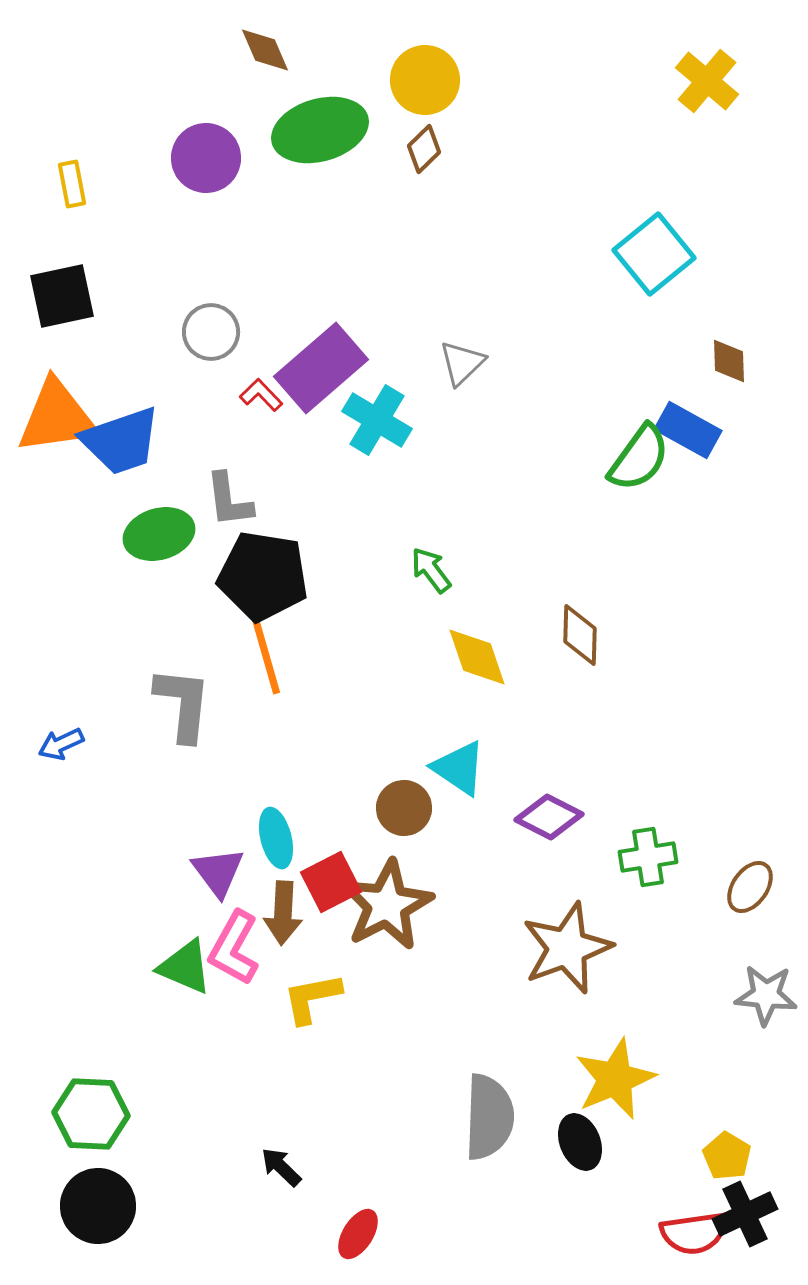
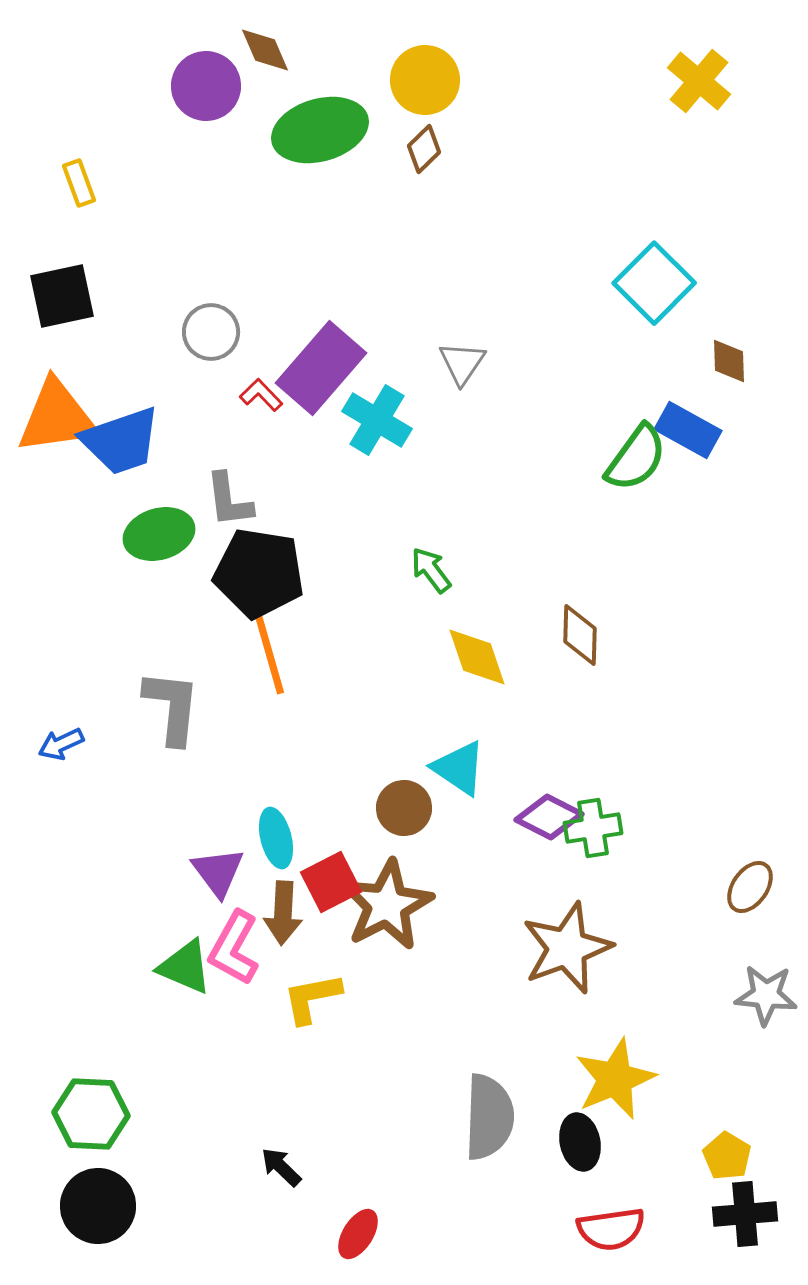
yellow cross at (707, 81): moved 8 px left
purple circle at (206, 158): moved 72 px up
yellow rectangle at (72, 184): moved 7 px right, 1 px up; rotated 9 degrees counterclockwise
cyan square at (654, 254): moved 29 px down; rotated 6 degrees counterclockwise
gray triangle at (462, 363): rotated 12 degrees counterclockwise
purple rectangle at (321, 368): rotated 8 degrees counterclockwise
green semicircle at (639, 458): moved 3 px left
black pentagon at (263, 576): moved 4 px left, 3 px up
orange line at (264, 649): moved 4 px right
gray L-shape at (183, 704): moved 11 px left, 3 px down
green cross at (648, 857): moved 55 px left, 29 px up
black ellipse at (580, 1142): rotated 10 degrees clockwise
black cross at (745, 1214): rotated 20 degrees clockwise
red semicircle at (694, 1233): moved 83 px left, 4 px up
